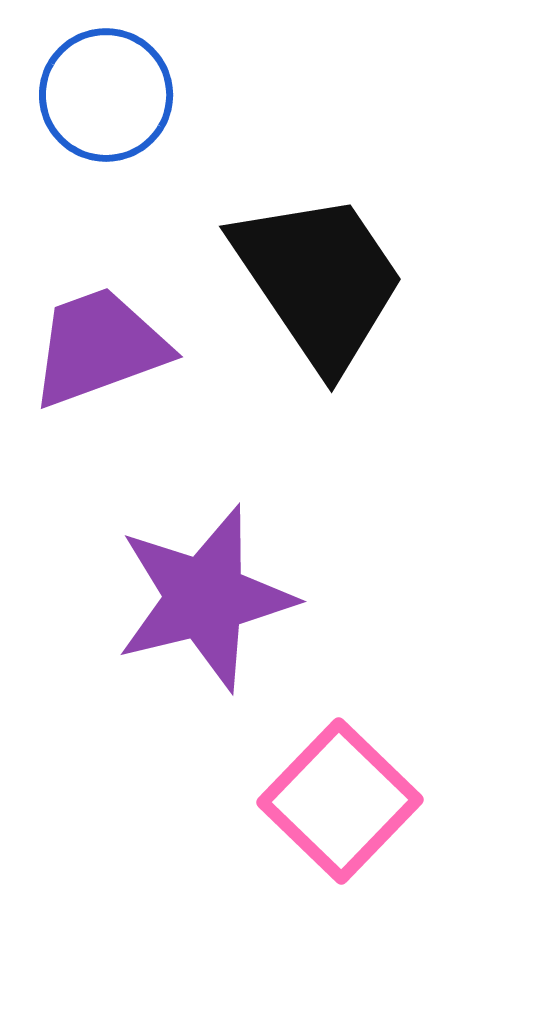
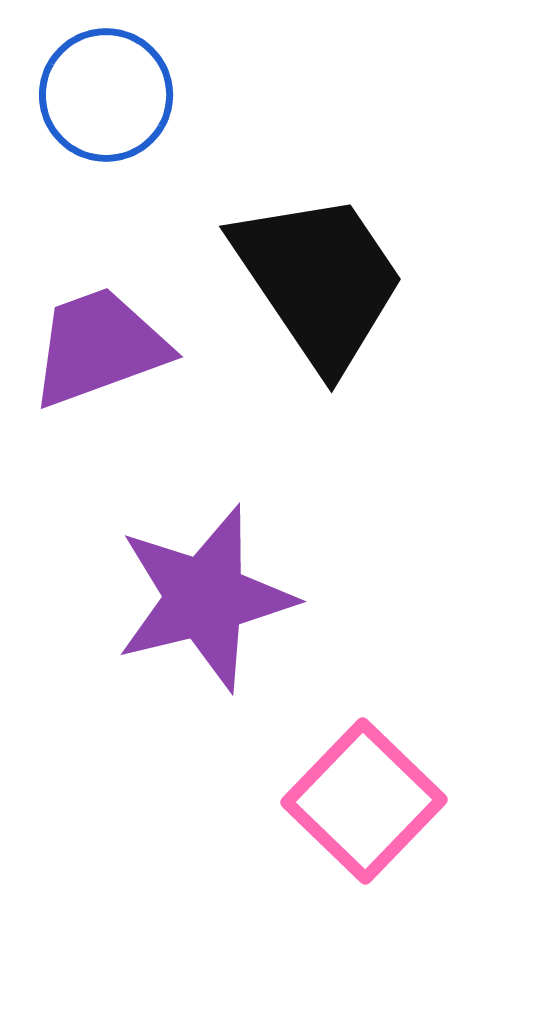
pink square: moved 24 px right
